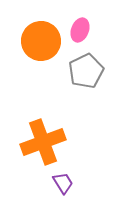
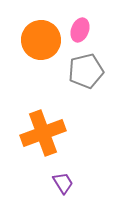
orange circle: moved 1 px up
gray pentagon: rotated 12 degrees clockwise
orange cross: moved 9 px up
